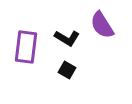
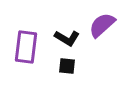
purple semicircle: rotated 80 degrees clockwise
black square: moved 4 px up; rotated 24 degrees counterclockwise
